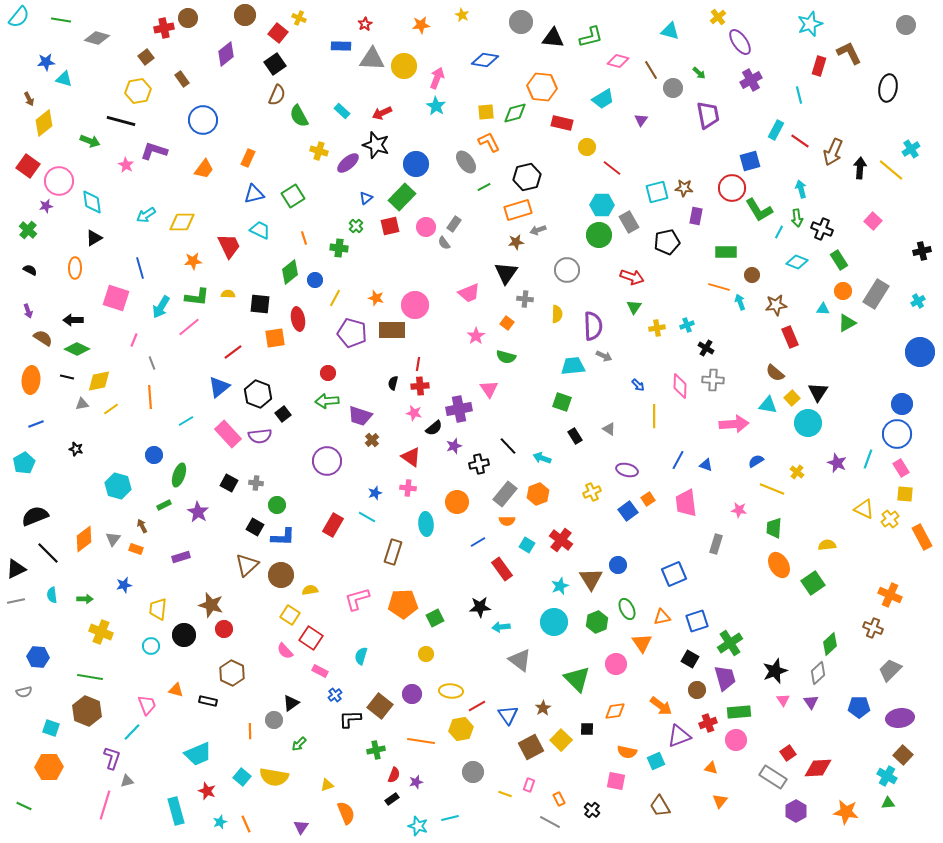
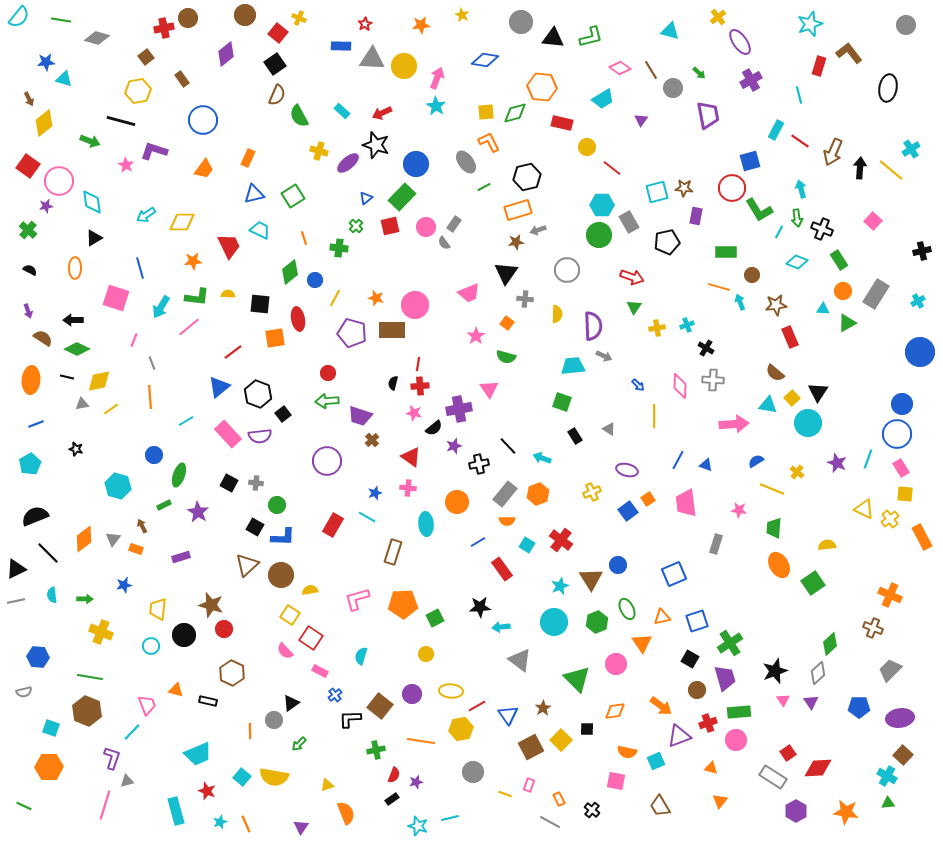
brown L-shape at (849, 53): rotated 12 degrees counterclockwise
pink diamond at (618, 61): moved 2 px right, 7 px down; rotated 20 degrees clockwise
cyan pentagon at (24, 463): moved 6 px right, 1 px down
